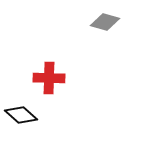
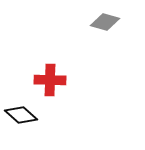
red cross: moved 1 px right, 2 px down
